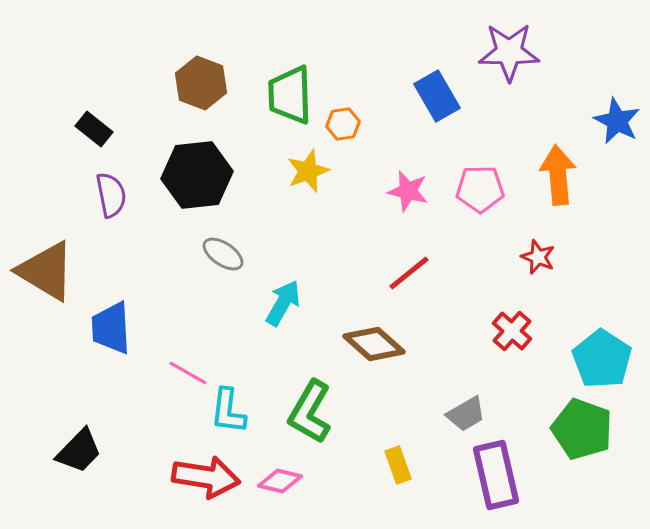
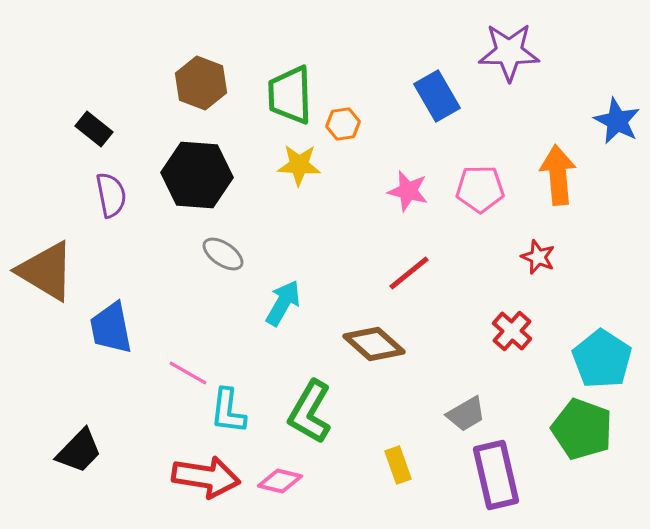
yellow star: moved 9 px left, 6 px up; rotated 24 degrees clockwise
black hexagon: rotated 10 degrees clockwise
blue trapezoid: rotated 8 degrees counterclockwise
